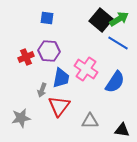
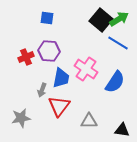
gray triangle: moved 1 px left
